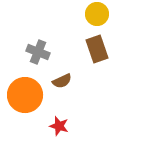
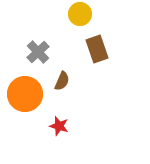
yellow circle: moved 17 px left
gray cross: rotated 25 degrees clockwise
brown semicircle: rotated 42 degrees counterclockwise
orange circle: moved 1 px up
